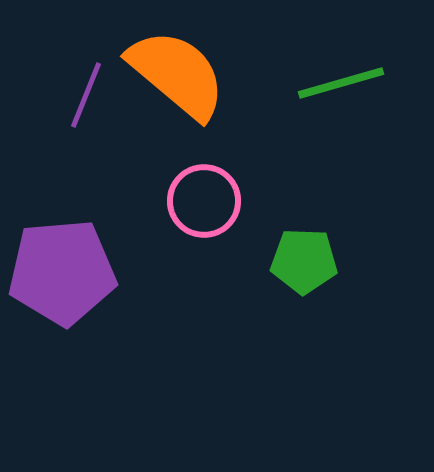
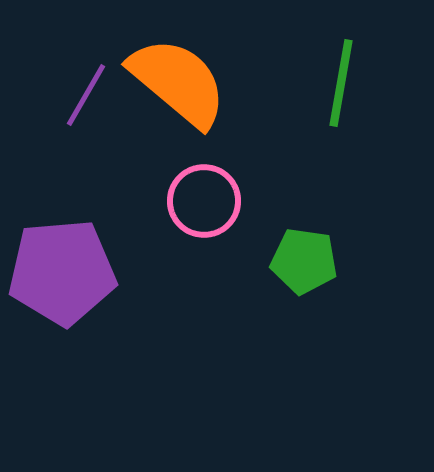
orange semicircle: moved 1 px right, 8 px down
green line: rotated 64 degrees counterclockwise
purple line: rotated 8 degrees clockwise
green pentagon: rotated 6 degrees clockwise
